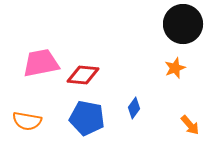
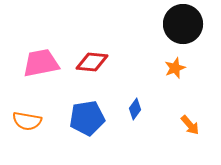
red diamond: moved 9 px right, 13 px up
blue diamond: moved 1 px right, 1 px down
blue pentagon: rotated 20 degrees counterclockwise
